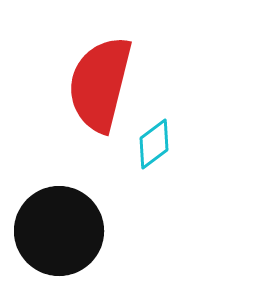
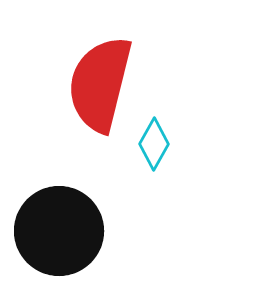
cyan diamond: rotated 24 degrees counterclockwise
